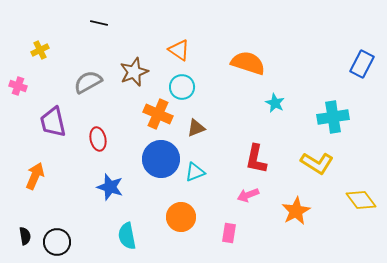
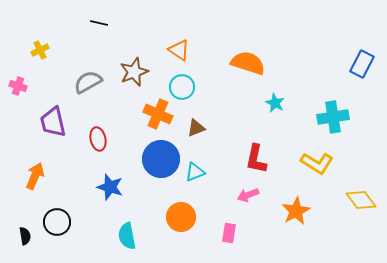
black circle: moved 20 px up
